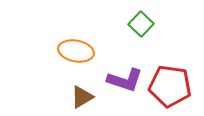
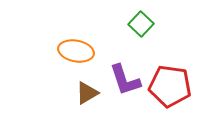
purple L-shape: rotated 54 degrees clockwise
brown triangle: moved 5 px right, 4 px up
